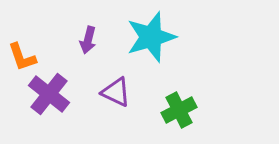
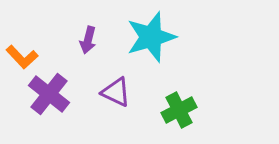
orange L-shape: rotated 24 degrees counterclockwise
